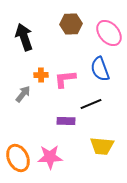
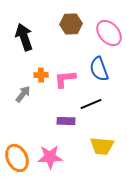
blue semicircle: moved 1 px left
orange ellipse: moved 1 px left
